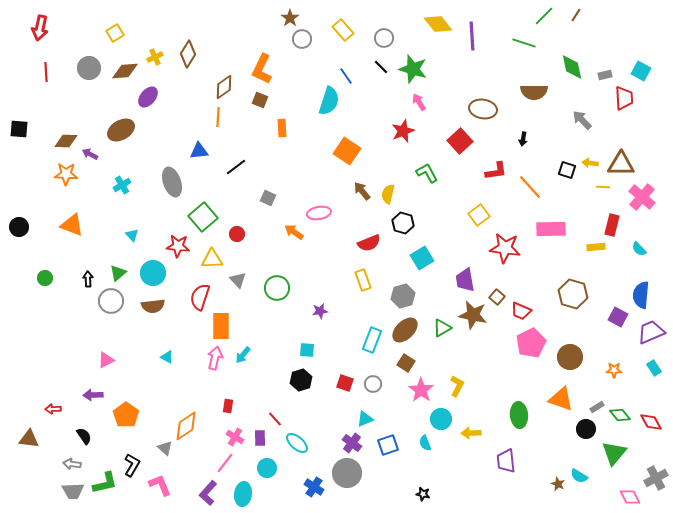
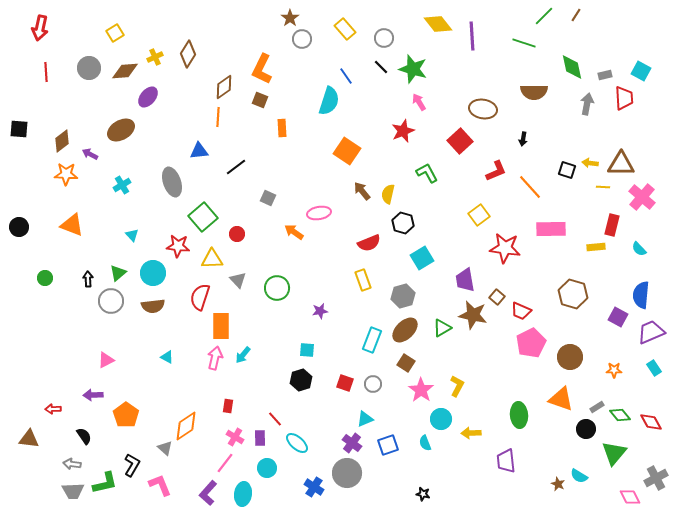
yellow rectangle at (343, 30): moved 2 px right, 1 px up
gray arrow at (582, 120): moved 5 px right, 16 px up; rotated 55 degrees clockwise
brown diamond at (66, 141): moved 4 px left; rotated 40 degrees counterclockwise
red L-shape at (496, 171): rotated 15 degrees counterclockwise
